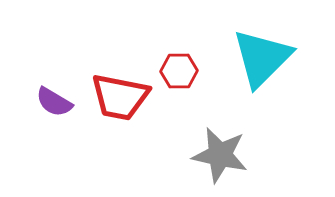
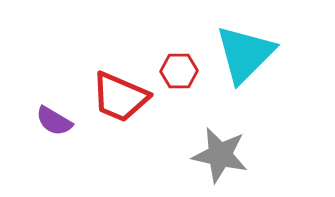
cyan triangle: moved 17 px left, 4 px up
red trapezoid: rotated 12 degrees clockwise
purple semicircle: moved 19 px down
